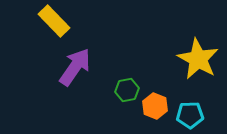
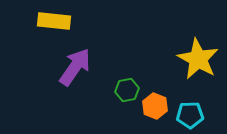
yellow rectangle: rotated 40 degrees counterclockwise
